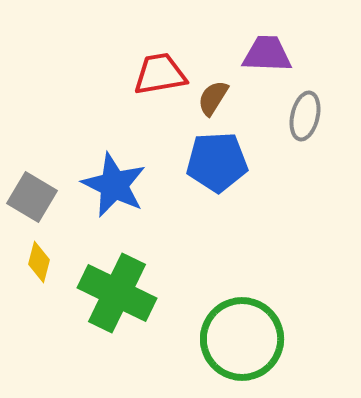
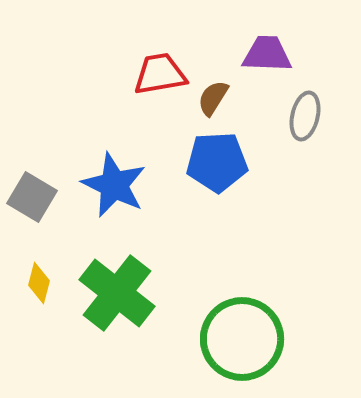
yellow diamond: moved 21 px down
green cross: rotated 12 degrees clockwise
